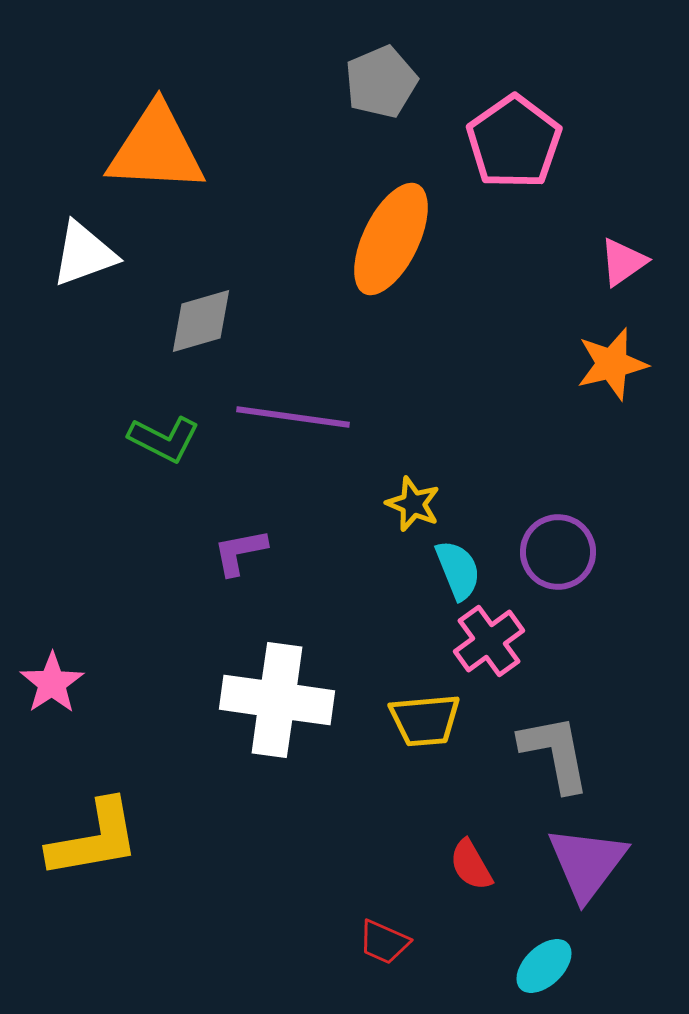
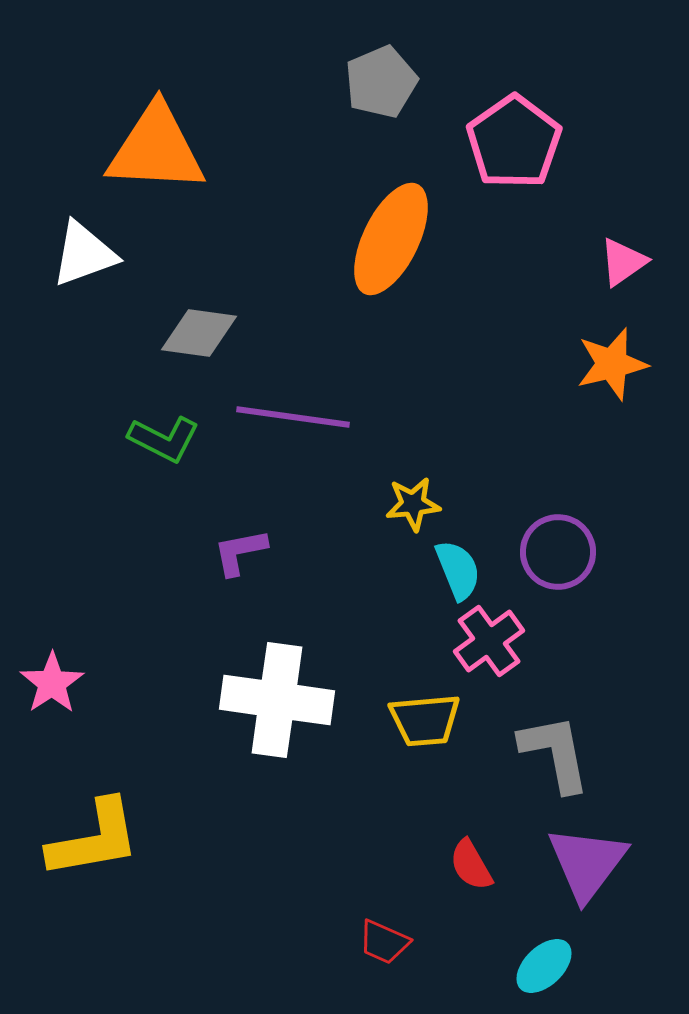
gray diamond: moved 2 px left, 12 px down; rotated 24 degrees clockwise
yellow star: rotated 28 degrees counterclockwise
